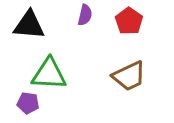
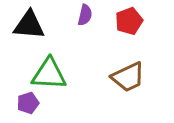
red pentagon: rotated 16 degrees clockwise
brown trapezoid: moved 1 px left, 1 px down
purple pentagon: rotated 25 degrees counterclockwise
